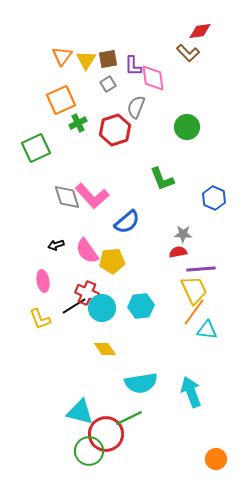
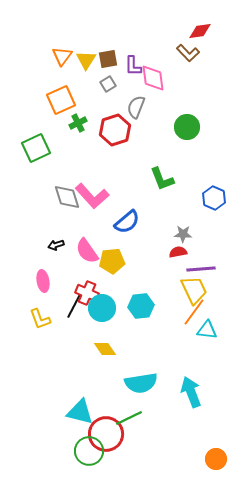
black line at (74, 306): rotated 30 degrees counterclockwise
